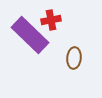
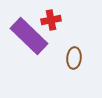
purple rectangle: moved 1 px left, 1 px down
